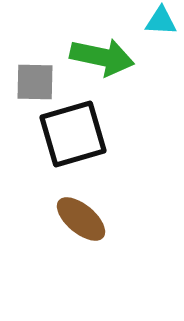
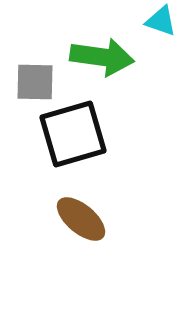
cyan triangle: rotated 16 degrees clockwise
green arrow: rotated 4 degrees counterclockwise
